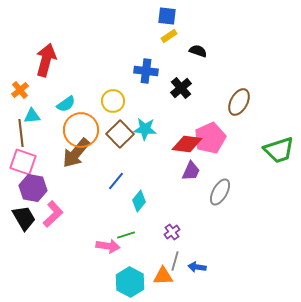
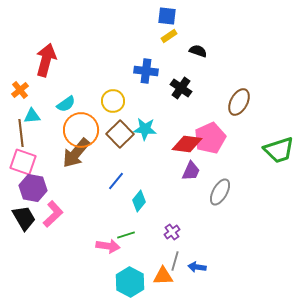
black cross: rotated 15 degrees counterclockwise
